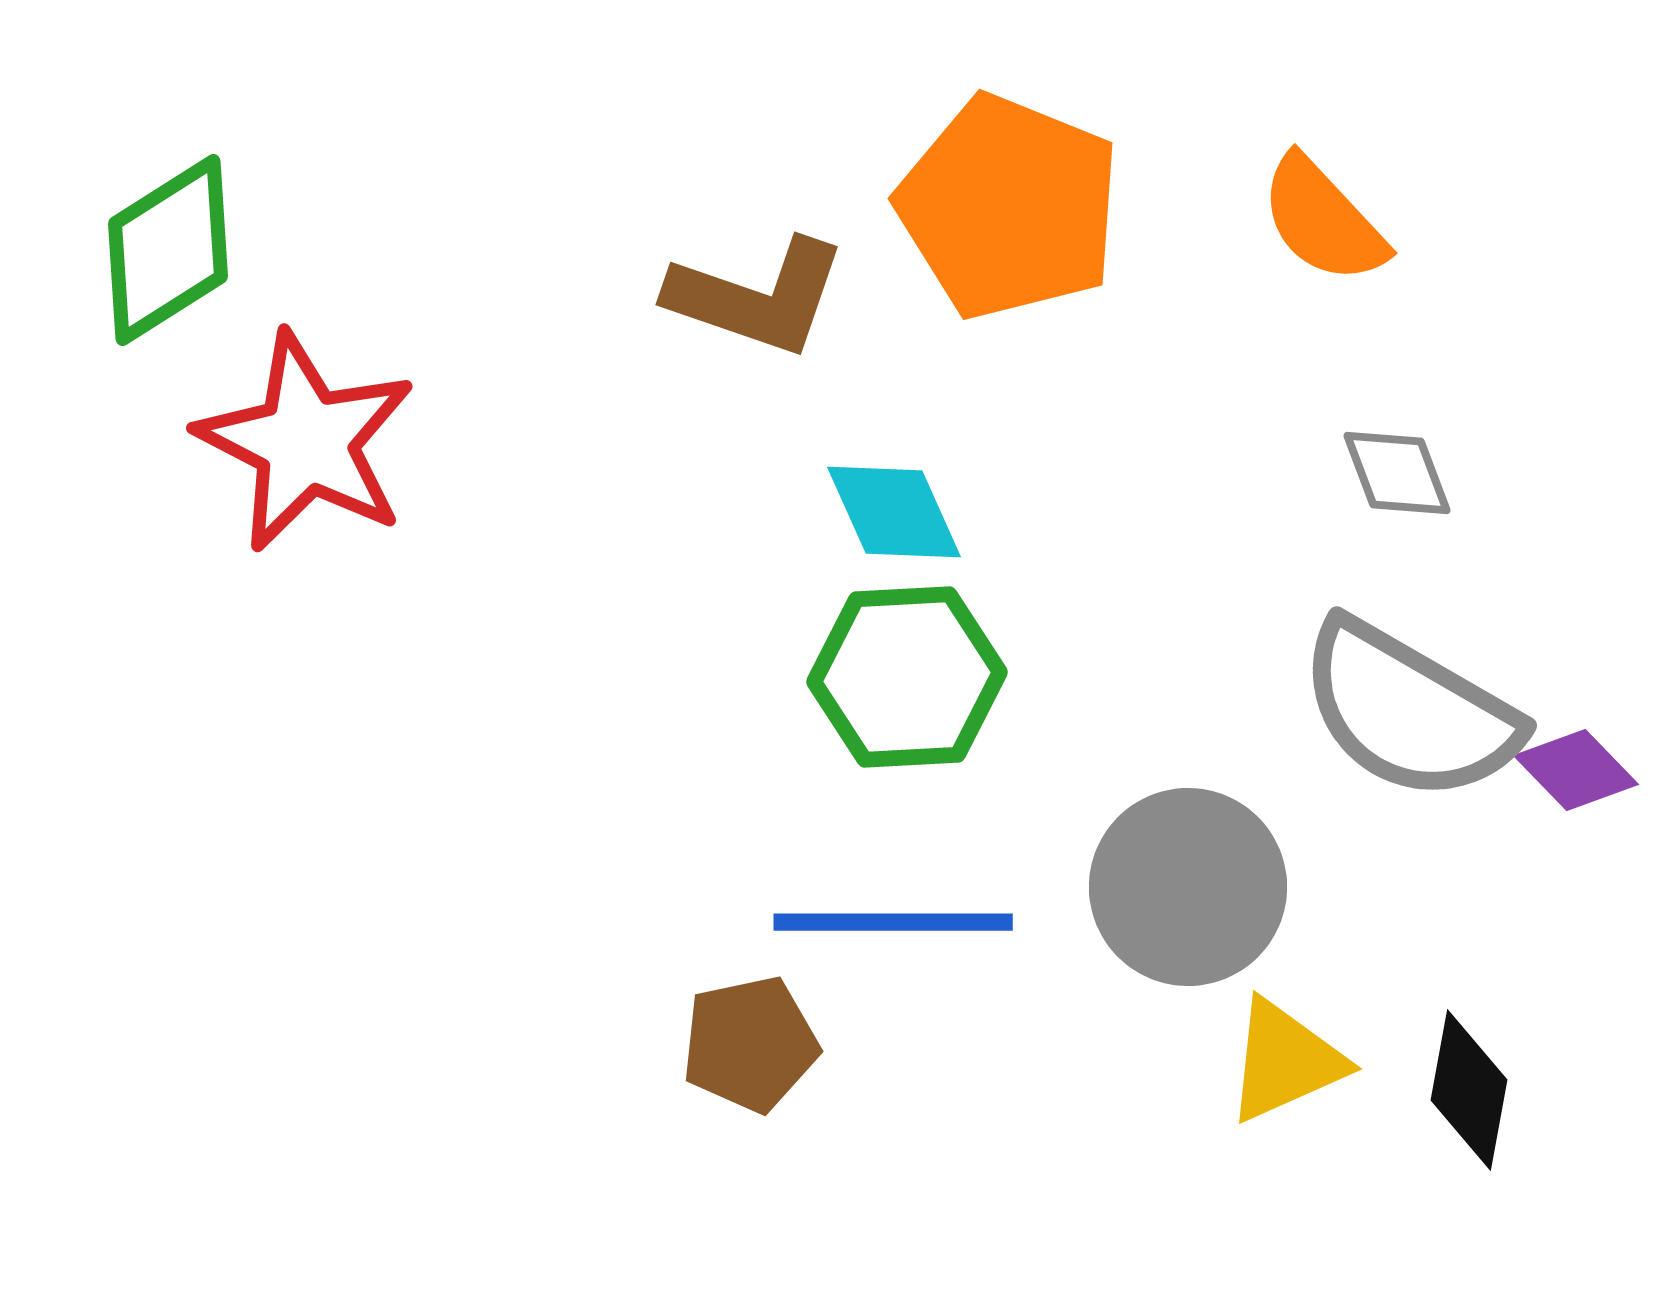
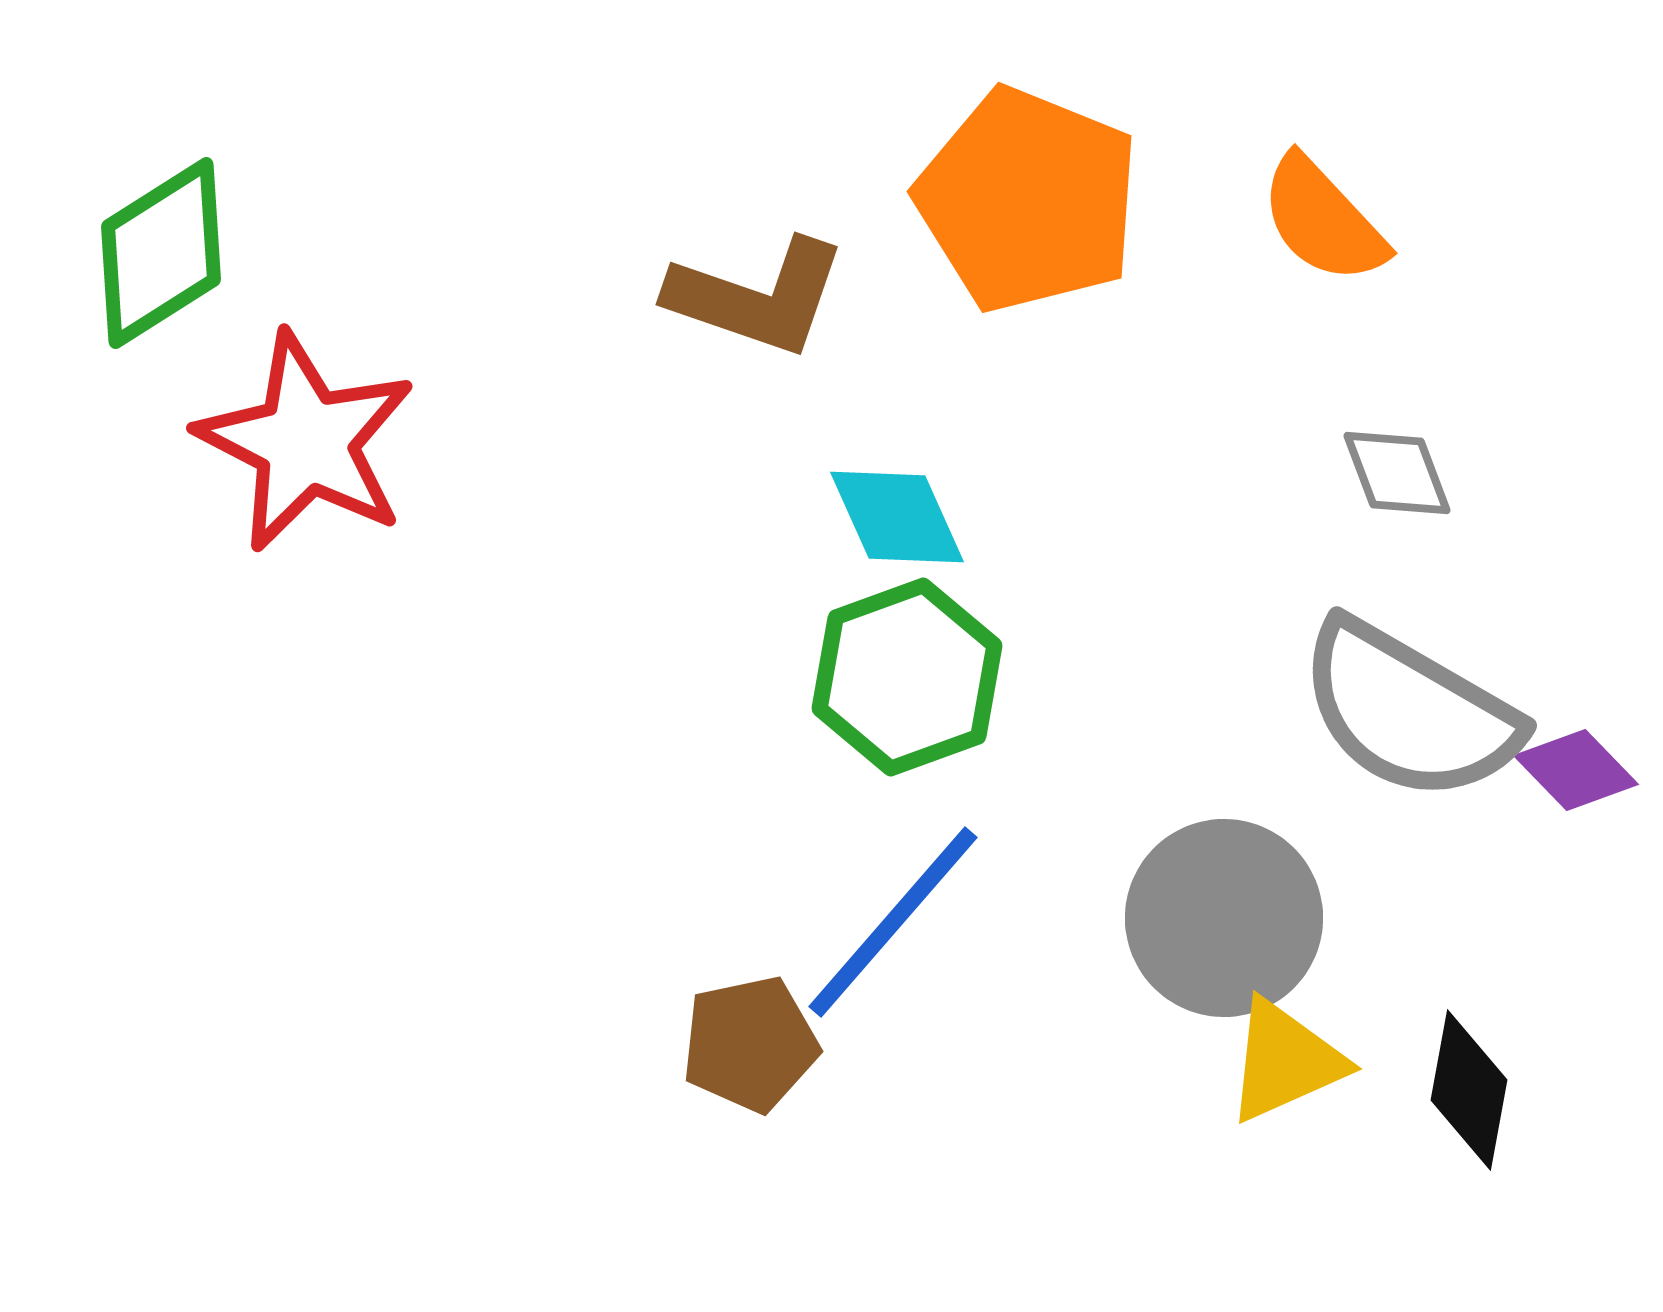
orange pentagon: moved 19 px right, 7 px up
green diamond: moved 7 px left, 3 px down
cyan diamond: moved 3 px right, 5 px down
green hexagon: rotated 17 degrees counterclockwise
gray circle: moved 36 px right, 31 px down
blue line: rotated 49 degrees counterclockwise
